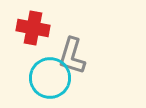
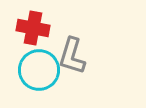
cyan circle: moved 11 px left, 8 px up
